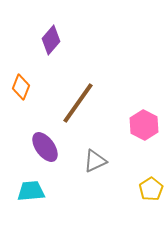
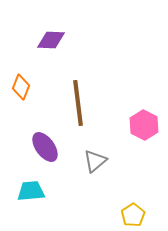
purple diamond: rotated 52 degrees clockwise
brown line: rotated 42 degrees counterclockwise
gray triangle: rotated 15 degrees counterclockwise
yellow pentagon: moved 18 px left, 26 px down
